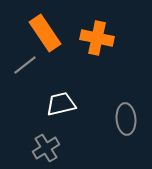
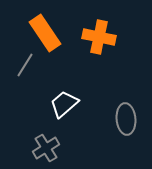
orange cross: moved 2 px right, 1 px up
gray line: rotated 20 degrees counterclockwise
white trapezoid: moved 3 px right; rotated 28 degrees counterclockwise
